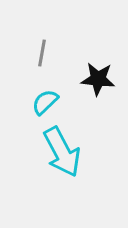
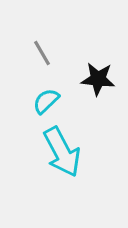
gray line: rotated 40 degrees counterclockwise
cyan semicircle: moved 1 px right, 1 px up
